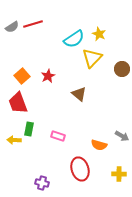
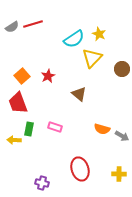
pink rectangle: moved 3 px left, 9 px up
orange semicircle: moved 3 px right, 16 px up
